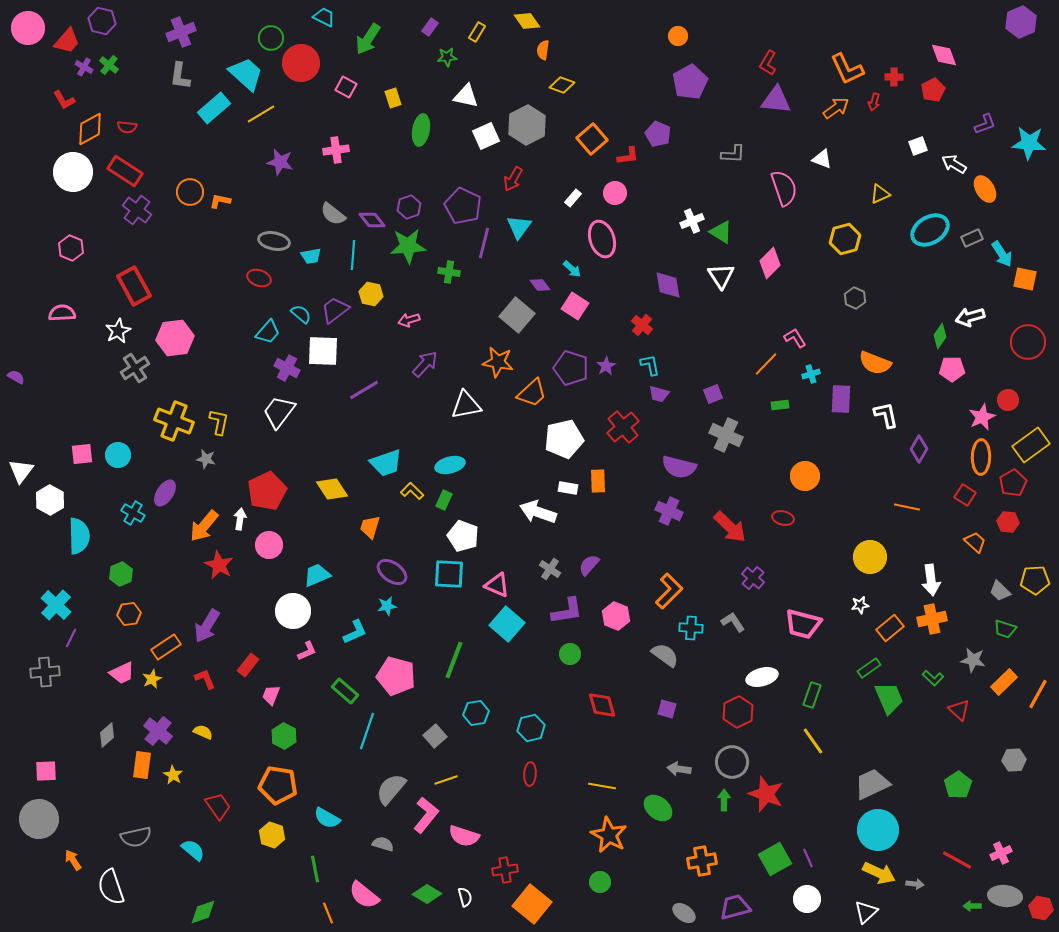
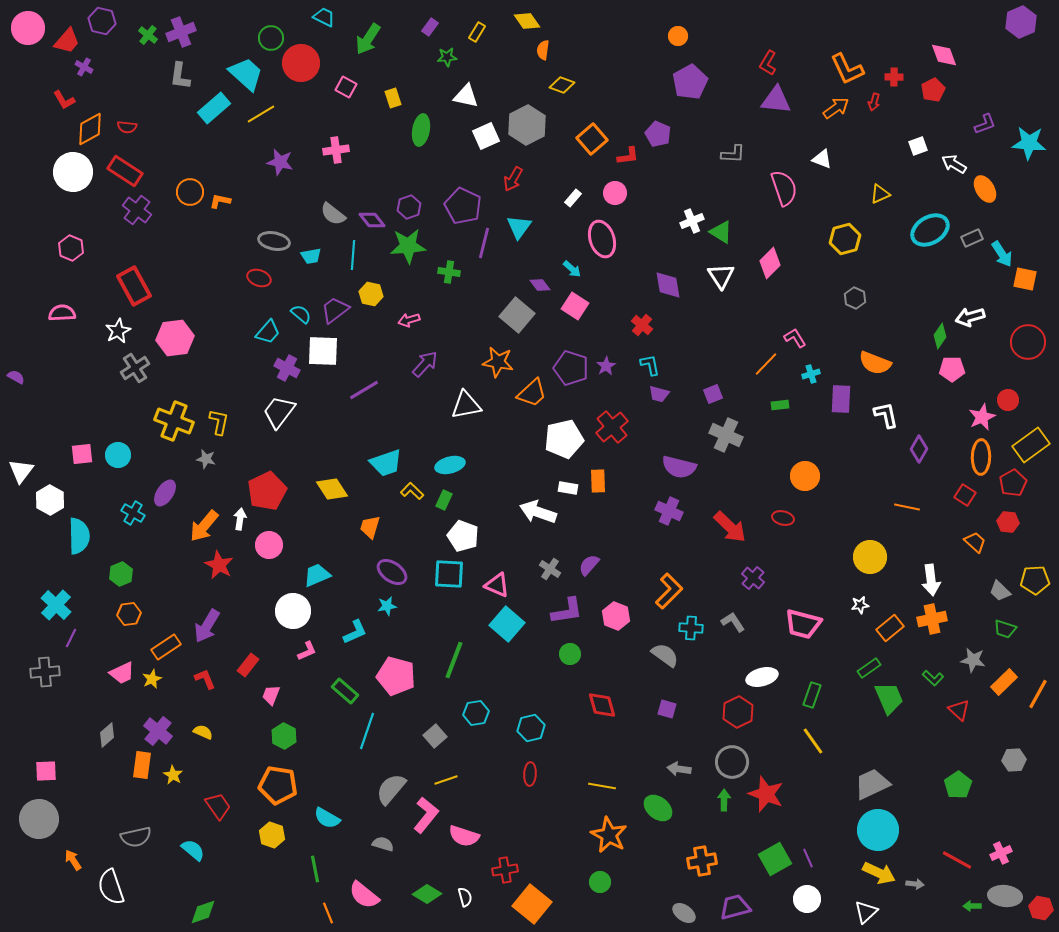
green cross at (109, 65): moved 39 px right, 30 px up
red cross at (623, 427): moved 11 px left
